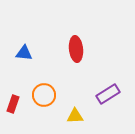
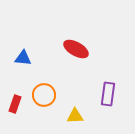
red ellipse: rotated 55 degrees counterclockwise
blue triangle: moved 1 px left, 5 px down
purple rectangle: rotated 50 degrees counterclockwise
red rectangle: moved 2 px right
